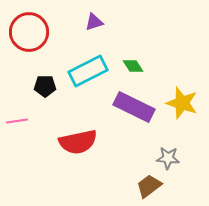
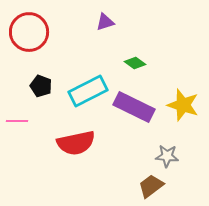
purple triangle: moved 11 px right
green diamond: moved 2 px right, 3 px up; rotated 20 degrees counterclockwise
cyan rectangle: moved 20 px down
black pentagon: moved 4 px left; rotated 20 degrees clockwise
yellow star: moved 1 px right, 2 px down
pink line: rotated 10 degrees clockwise
red semicircle: moved 2 px left, 1 px down
gray star: moved 1 px left, 2 px up
brown trapezoid: moved 2 px right
